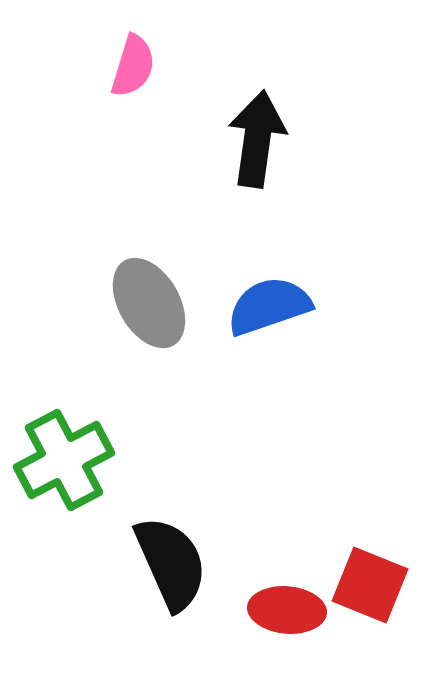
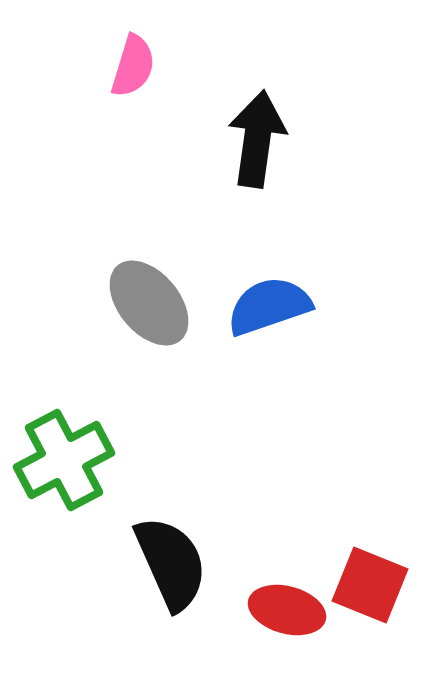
gray ellipse: rotated 10 degrees counterclockwise
red ellipse: rotated 10 degrees clockwise
